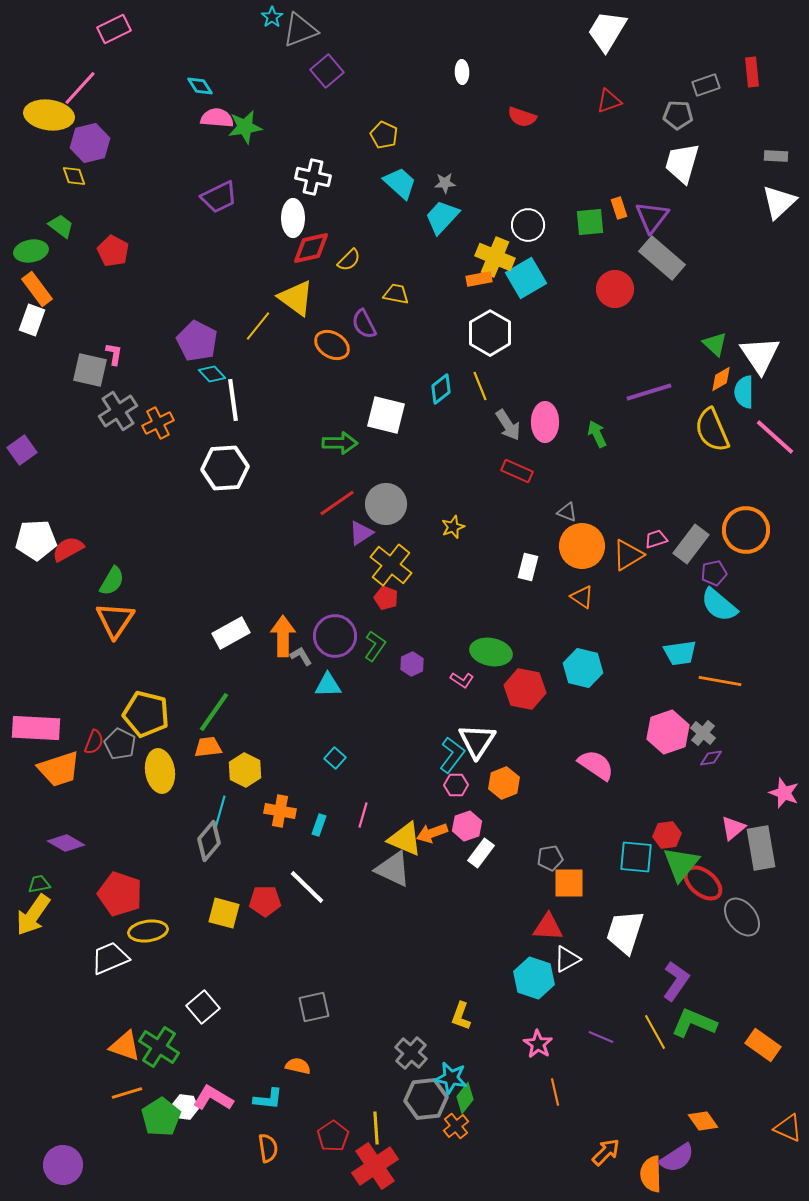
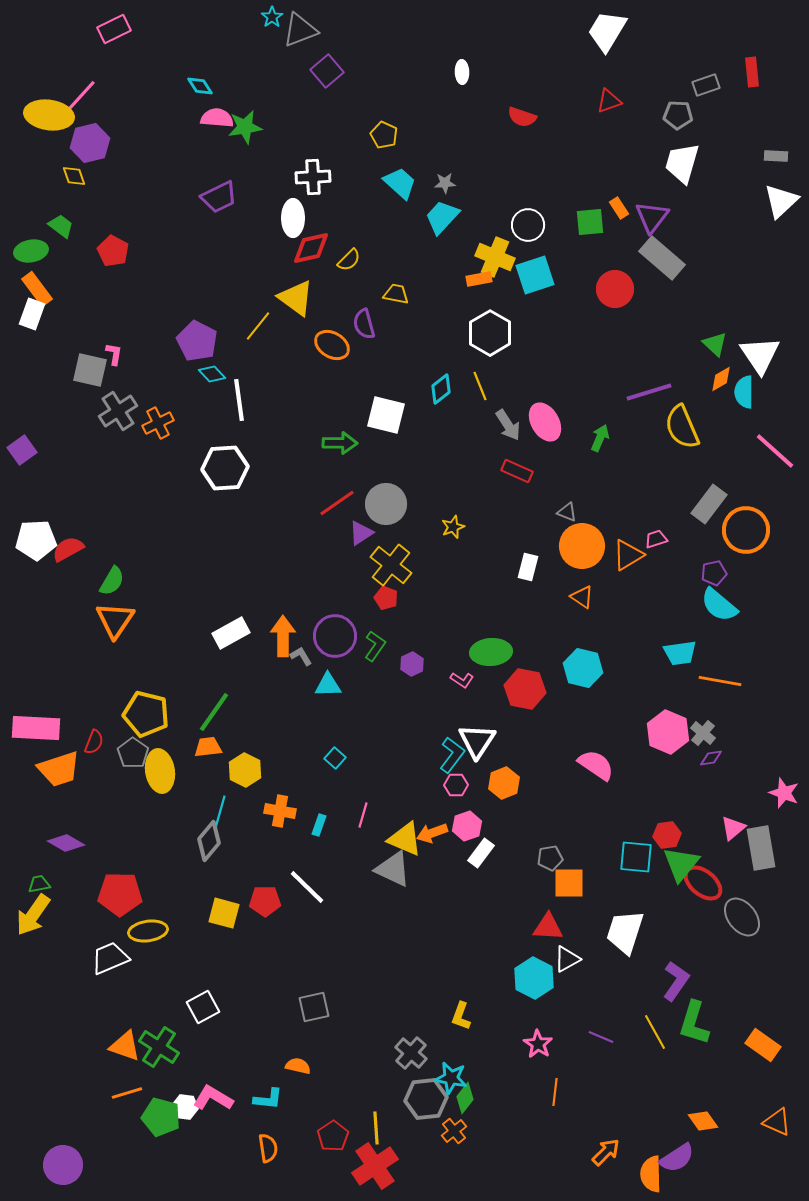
pink line at (80, 88): moved 9 px down
white cross at (313, 177): rotated 16 degrees counterclockwise
white triangle at (779, 202): moved 2 px right, 1 px up
orange rectangle at (619, 208): rotated 15 degrees counterclockwise
cyan square at (526, 278): moved 9 px right, 3 px up; rotated 12 degrees clockwise
white rectangle at (32, 320): moved 6 px up
purple semicircle at (364, 324): rotated 12 degrees clockwise
white line at (233, 400): moved 6 px right
pink ellipse at (545, 422): rotated 30 degrees counterclockwise
yellow semicircle at (712, 430): moved 30 px left, 3 px up
green arrow at (597, 434): moved 3 px right, 4 px down; rotated 48 degrees clockwise
pink line at (775, 437): moved 14 px down
gray rectangle at (691, 544): moved 18 px right, 40 px up
green ellipse at (491, 652): rotated 15 degrees counterclockwise
pink hexagon at (668, 732): rotated 18 degrees counterclockwise
gray pentagon at (120, 744): moved 13 px right, 9 px down; rotated 8 degrees clockwise
red pentagon at (120, 894): rotated 18 degrees counterclockwise
cyan hexagon at (534, 978): rotated 9 degrees clockwise
white square at (203, 1007): rotated 12 degrees clockwise
green L-shape at (694, 1023): rotated 96 degrees counterclockwise
orange line at (555, 1092): rotated 20 degrees clockwise
green pentagon at (161, 1117): rotated 24 degrees counterclockwise
orange cross at (456, 1126): moved 2 px left, 5 px down
orange triangle at (788, 1128): moved 11 px left, 6 px up
